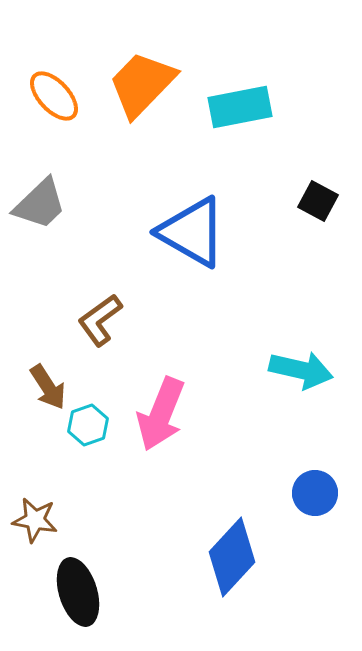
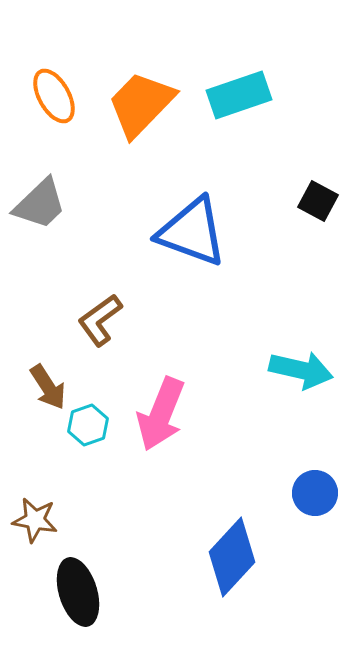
orange trapezoid: moved 1 px left, 20 px down
orange ellipse: rotated 14 degrees clockwise
cyan rectangle: moved 1 px left, 12 px up; rotated 8 degrees counterclockwise
blue triangle: rotated 10 degrees counterclockwise
